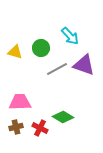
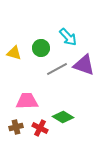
cyan arrow: moved 2 px left, 1 px down
yellow triangle: moved 1 px left, 1 px down
pink trapezoid: moved 7 px right, 1 px up
